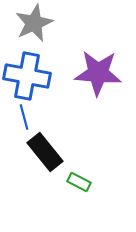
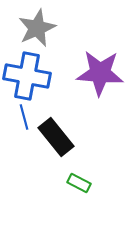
gray star: moved 3 px right, 5 px down
purple star: moved 2 px right
black rectangle: moved 11 px right, 15 px up
green rectangle: moved 1 px down
